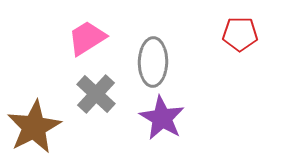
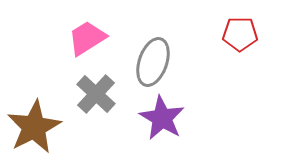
gray ellipse: rotated 18 degrees clockwise
